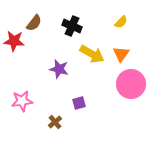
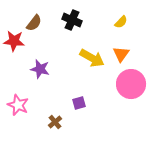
black cross: moved 6 px up
yellow arrow: moved 4 px down
purple star: moved 19 px left
pink star: moved 4 px left, 4 px down; rotated 30 degrees clockwise
